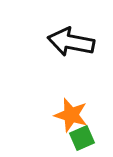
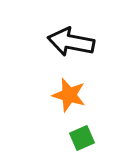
orange star: moved 2 px left, 20 px up
